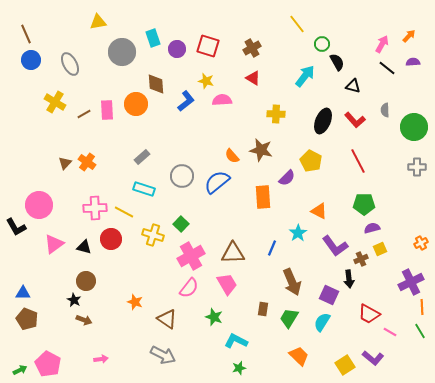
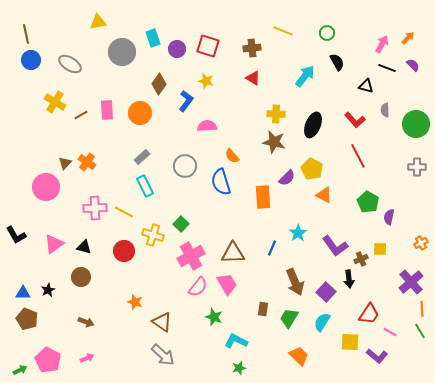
yellow line at (297, 24): moved 14 px left, 7 px down; rotated 30 degrees counterclockwise
brown line at (26, 34): rotated 12 degrees clockwise
orange arrow at (409, 36): moved 1 px left, 2 px down
green circle at (322, 44): moved 5 px right, 11 px up
brown cross at (252, 48): rotated 24 degrees clockwise
purple semicircle at (413, 62): moved 3 px down; rotated 48 degrees clockwise
gray ellipse at (70, 64): rotated 30 degrees counterclockwise
black line at (387, 68): rotated 18 degrees counterclockwise
brown diamond at (156, 84): moved 3 px right; rotated 40 degrees clockwise
black triangle at (353, 86): moved 13 px right
pink semicircle at (222, 100): moved 15 px left, 26 px down
blue L-shape at (186, 101): rotated 15 degrees counterclockwise
orange circle at (136, 104): moved 4 px right, 9 px down
brown line at (84, 114): moved 3 px left, 1 px down
black ellipse at (323, 121): moved 10 px left, 4 px down
green circle at (414, 127): moved 2 px right, 3 px up
brown star at (261, 150): moved 13 px right, 8 px up
yellow pentagon at (311, 161): moved 1 px right, 8 px down
red line at (358, 161): moved 5 px up
gray circle at (182, 176): moved 3 px right, 10 px up
blue semicircle at (217, 182): moved 4 px right; rotated 68 degrees counterclockwise
cyan rectangle at (144, 189): moved 1 px right, 3 px up; rotated 45 degrees clockwise
green pentagon at (364, 204): moved 4 px right, 2 px up; rotated 30 degrees clockwise
pink circle at (39, 205): moved 7 px right, 18 px up
orange triangle at (319, 211): moved 5 px right, 16 px up
black L-shape at (16, 227): moved 8 px down
purple semicircle at (372, 228): moved 17 px right, 11 px up; rotated 63 degrees counterclockwise
red circle at (111, 239): moved 13 px right, 12 px down
yellow square at (380, 249): rotated 24 degrees clockwise
brown circle at (86, 281): moved 5 px left, 4 px up
brown arrow at (292, 282): moved 3 px right
purple cross at (411, 282): rotated 15 degrees counterclockwise
pink semicircle at (189, 288): moved 9 px right, 1 px up
purple square at (329, 295): moved 3 px left, 3 px up; rotated 18 degrees clockwise
black star at (74, 300): moved 26 px left, 10 px up; rotated 16 degrees clockwise
orange line at (422, 307): moved 2 px down
red trapezoid at (369, 314): rotated 85 degrees counterclockwise
brown triangle at (167, 319): moved 5 px left, 3 px down
brown arrow at (84, 320): moved 2 px right, 2 px down
gray arrow at (163, 355): rotated 15 degrees clockwise
purple L-shape at (373, 358): moved 4 px right, 2 px up
pink arrow at (101, 359): moved 14 px left, 1 px up; rotated 16 degrees counterclockwise
pink pentagon at (48, 364): moved 4 px up
yellow square at (345, 365): moved 5 px right, 23 px up; rotated 36 degrees clockwise
